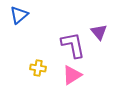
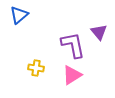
yellow cross: moved 2 px left
